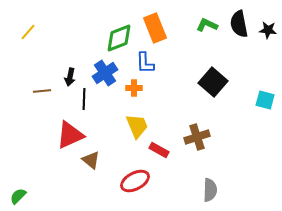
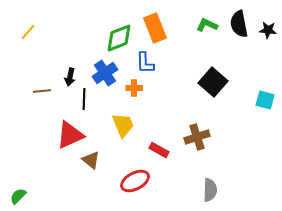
yellow trapezoid: moved 14 px left, 1 px up
